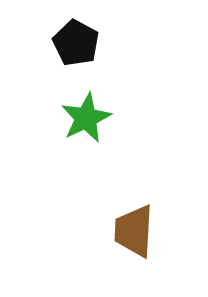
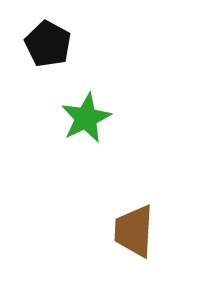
black pentagon: moved 28 px left, 1 px down
